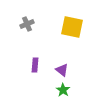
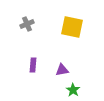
purple rectangle: moved 2 px left
purple triangle: rotated 48 degrees counterclockwise
green star: moved 10 px right
